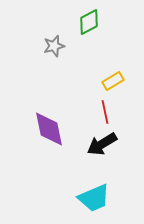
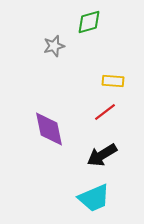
green diamond: rotated 12 degrees clockwise
yellow rectangle: rotated 35 degrees clockwise
red line: rotated 65 degrees clockwise
black arrow: moved 11 px down
